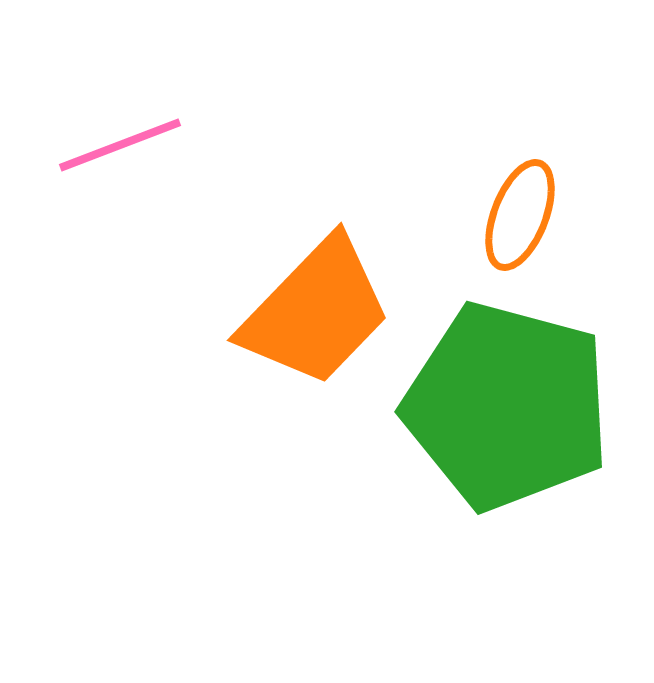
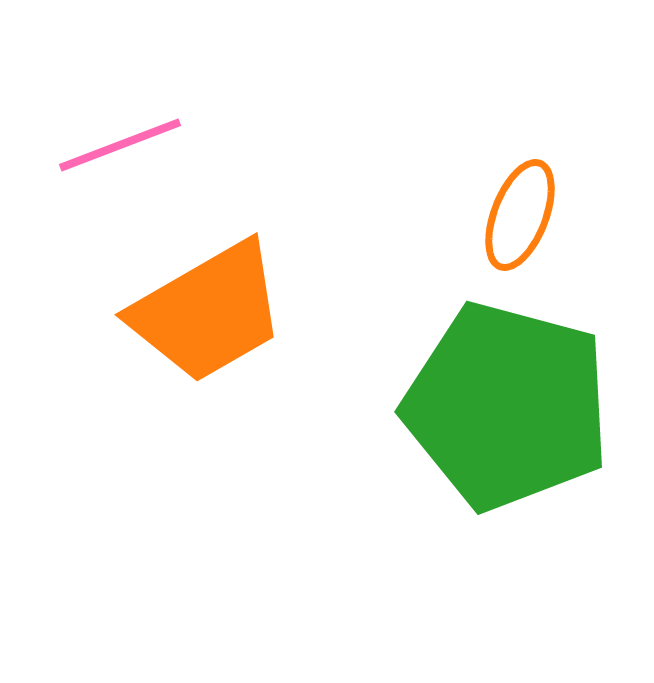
orange trapezoid: moved 108 px left; rotated 16 degrees clockwise
